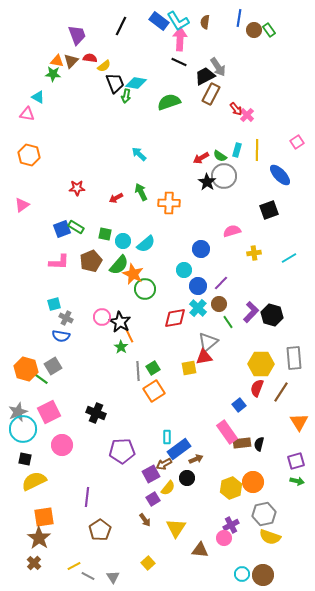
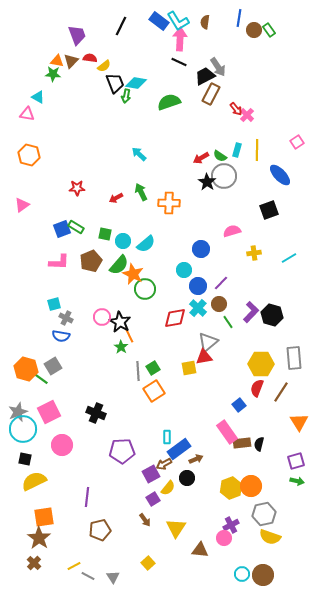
orange circle at (253, 482): moved 2 px left, 4 px down
brown pentagon at (100, 530): rotated 20 degrees clockwise
